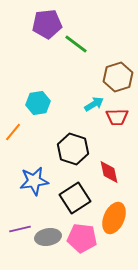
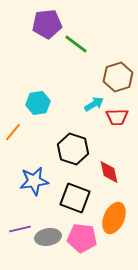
black square: rotated 36 degrees counterclockwise
